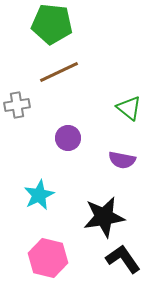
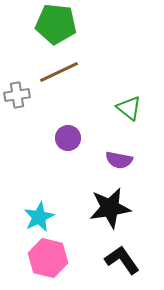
green pentagon: moved 4 px right
gray cross: moved 10 px up
purple semicircle: moved 3 px left
cyan star: moved 22 px down
black star: moved 6 px right, 9 px up
black L-shape: moved 1 px left, 1 px down
